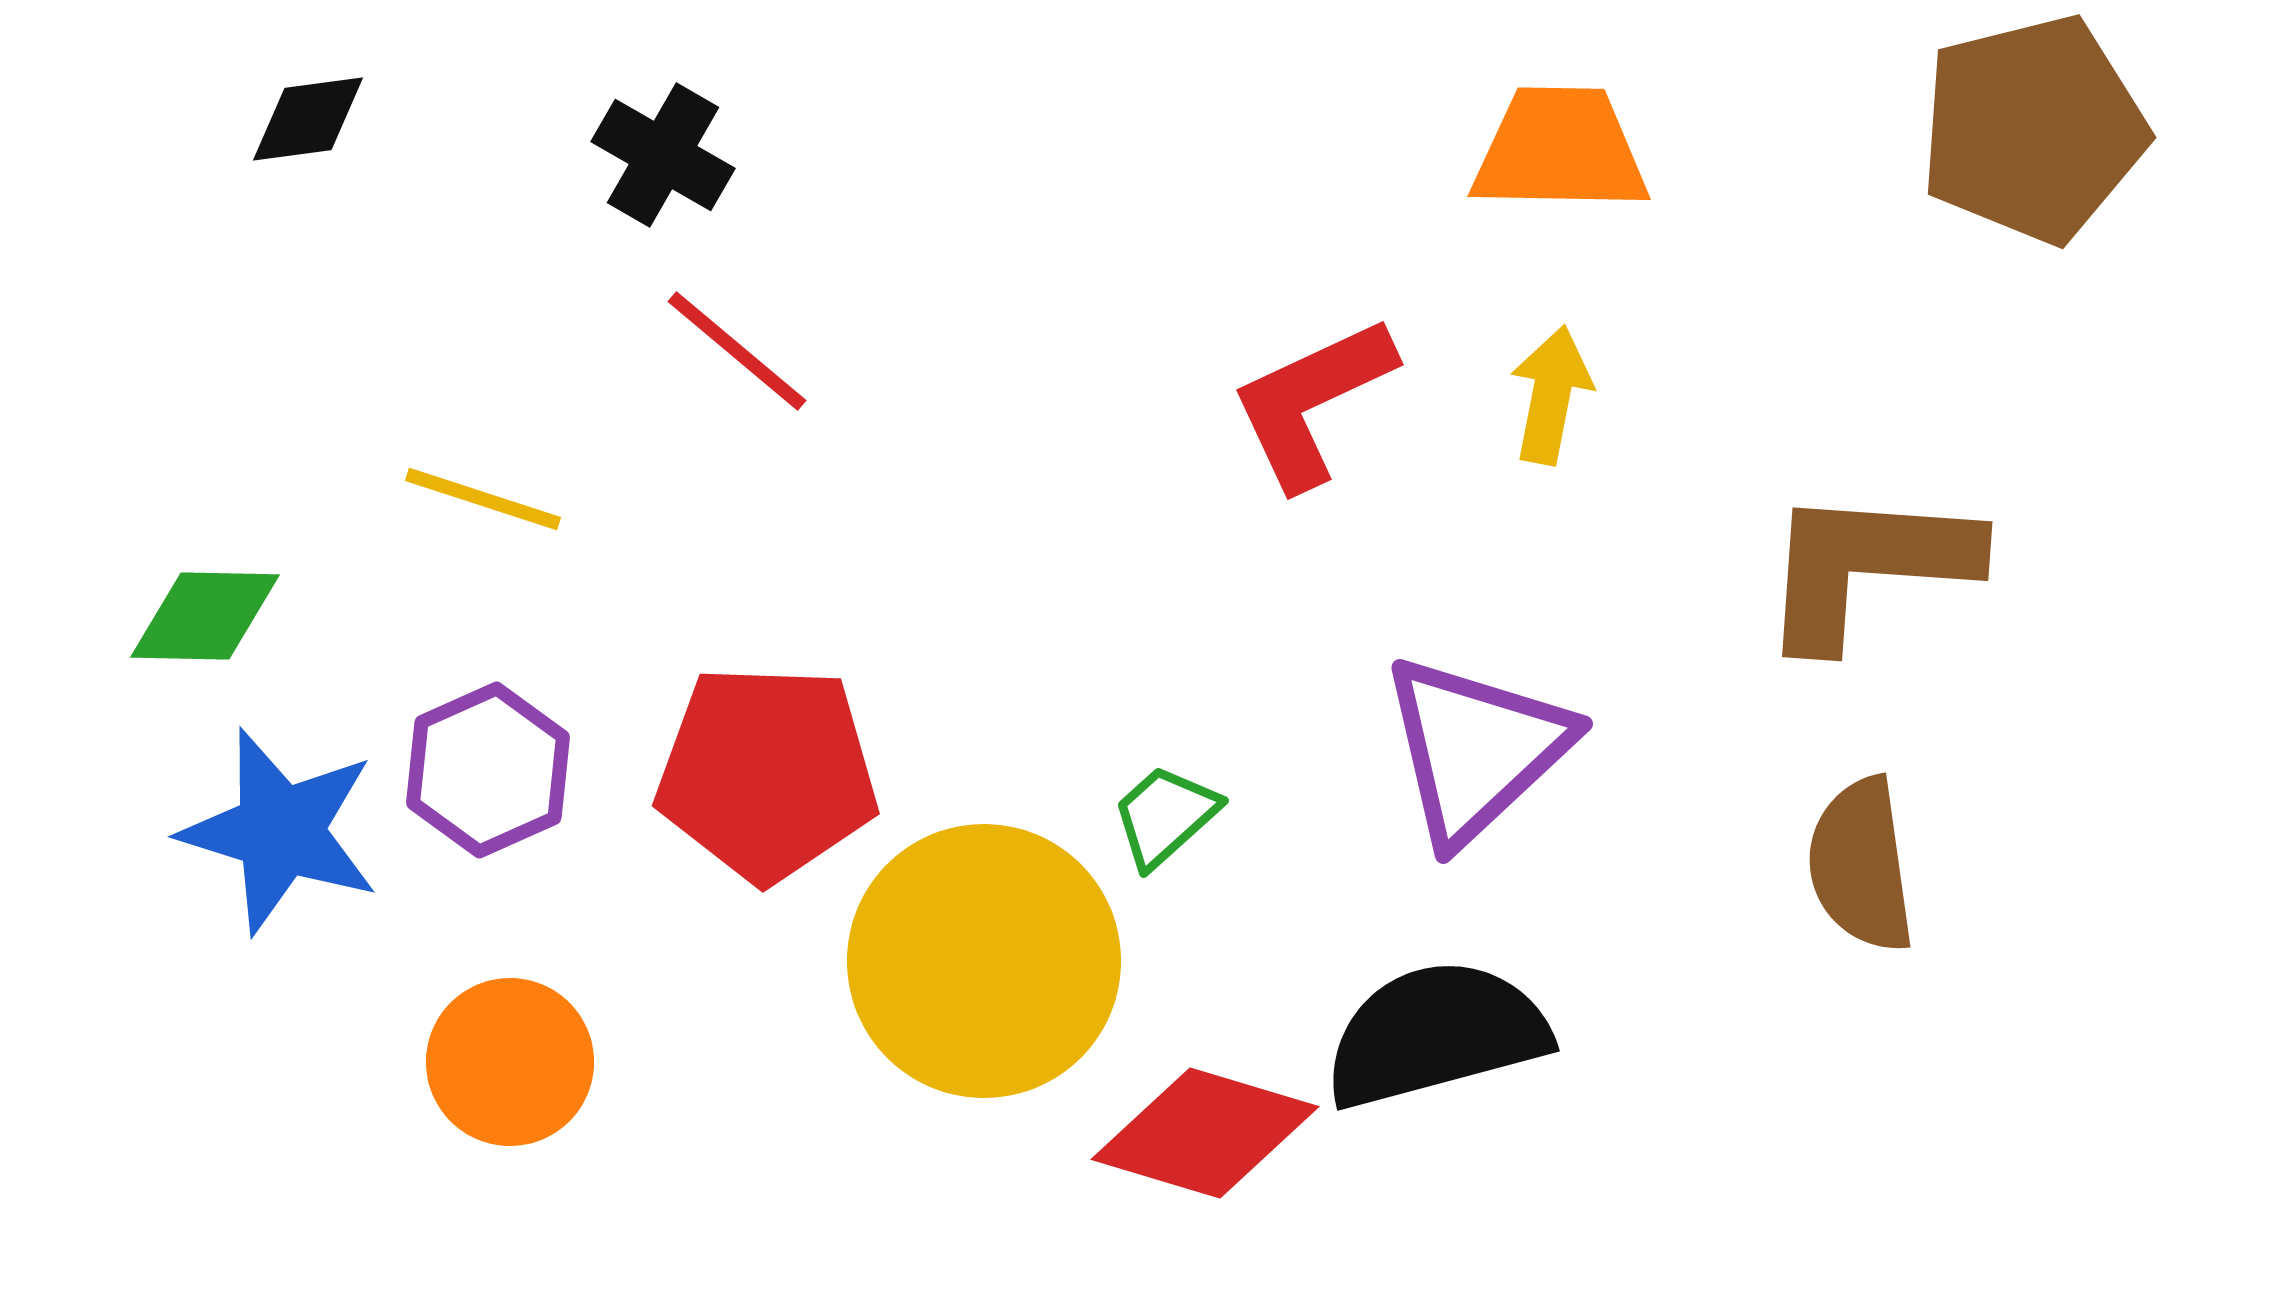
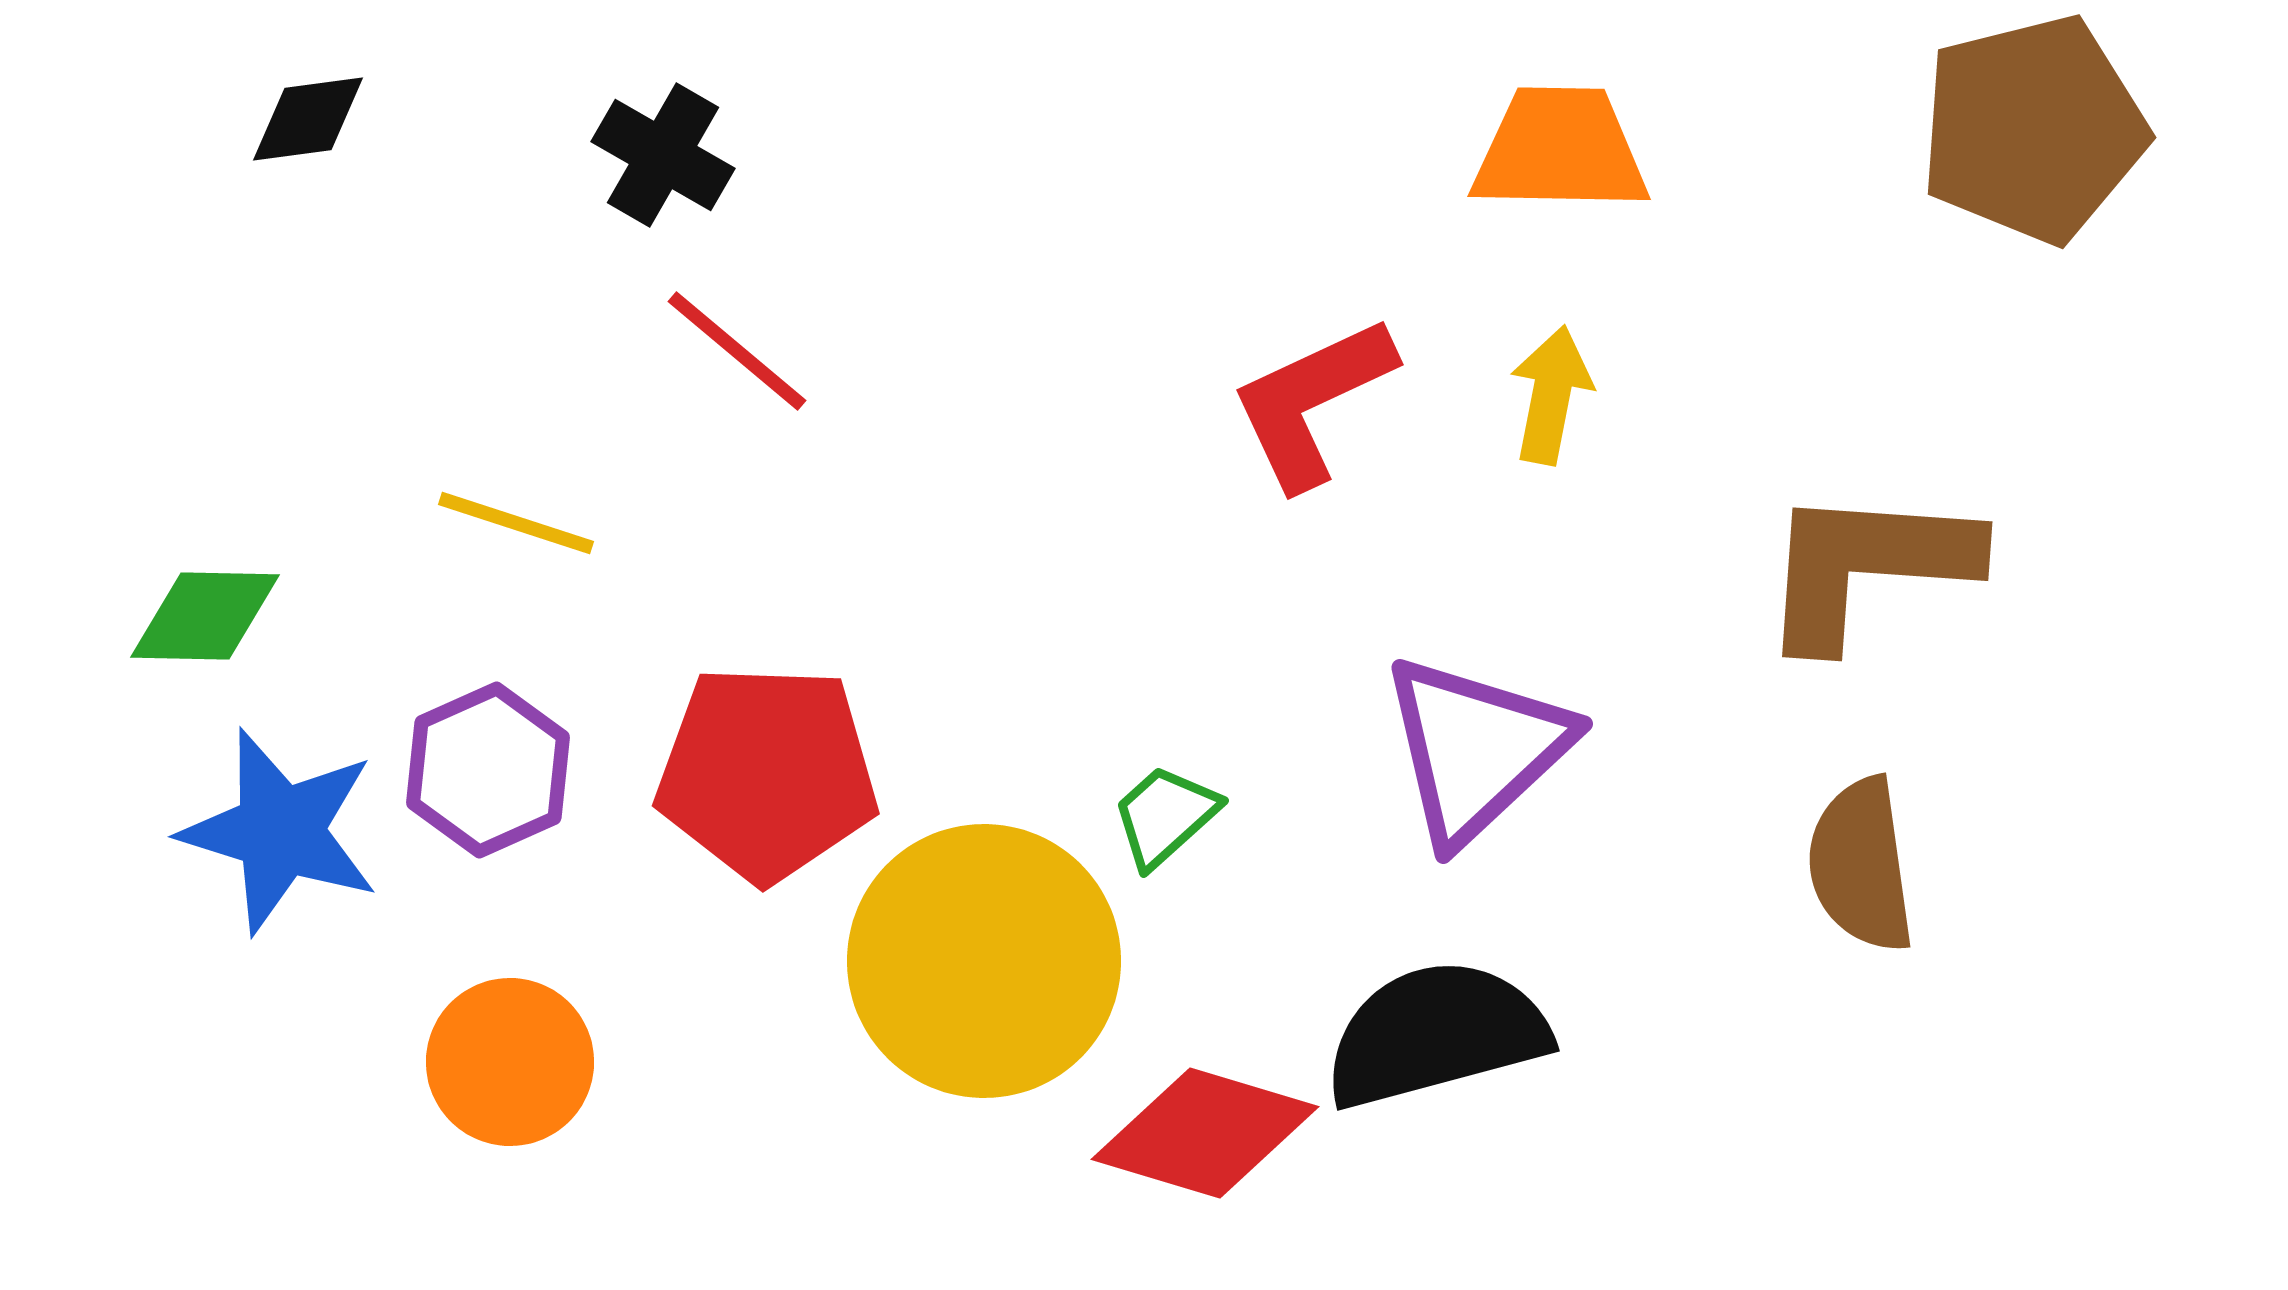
yellow line: moved 33 px right, 24 px down
